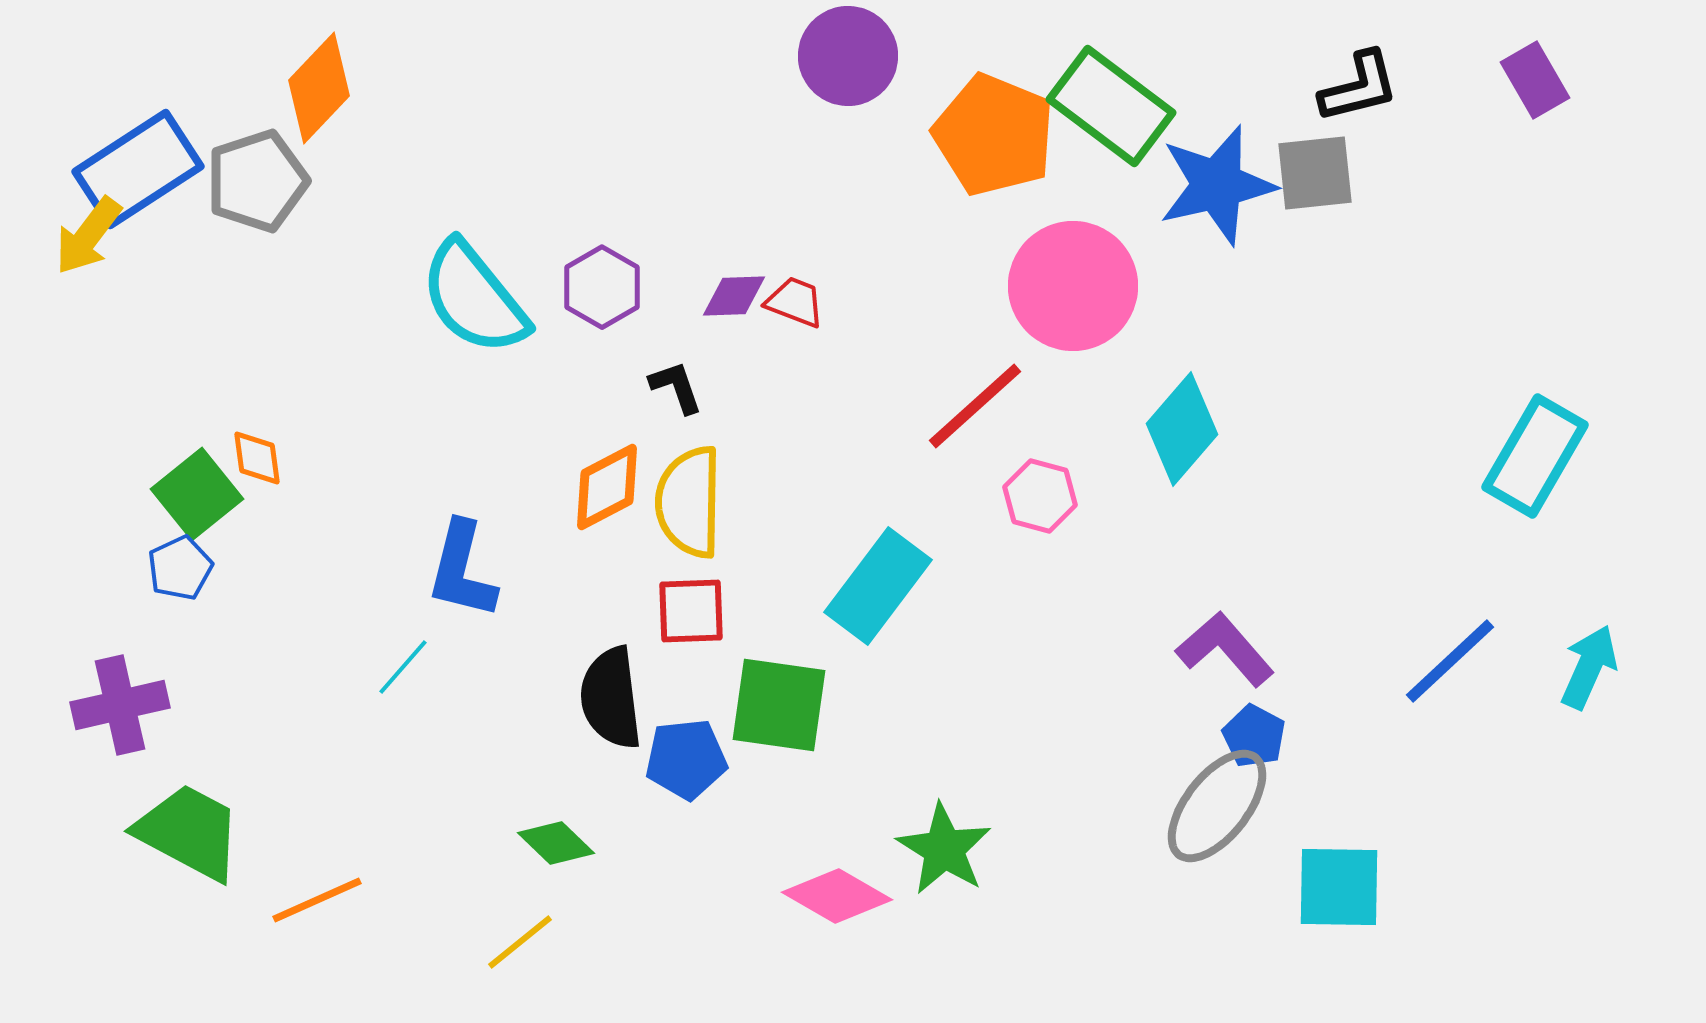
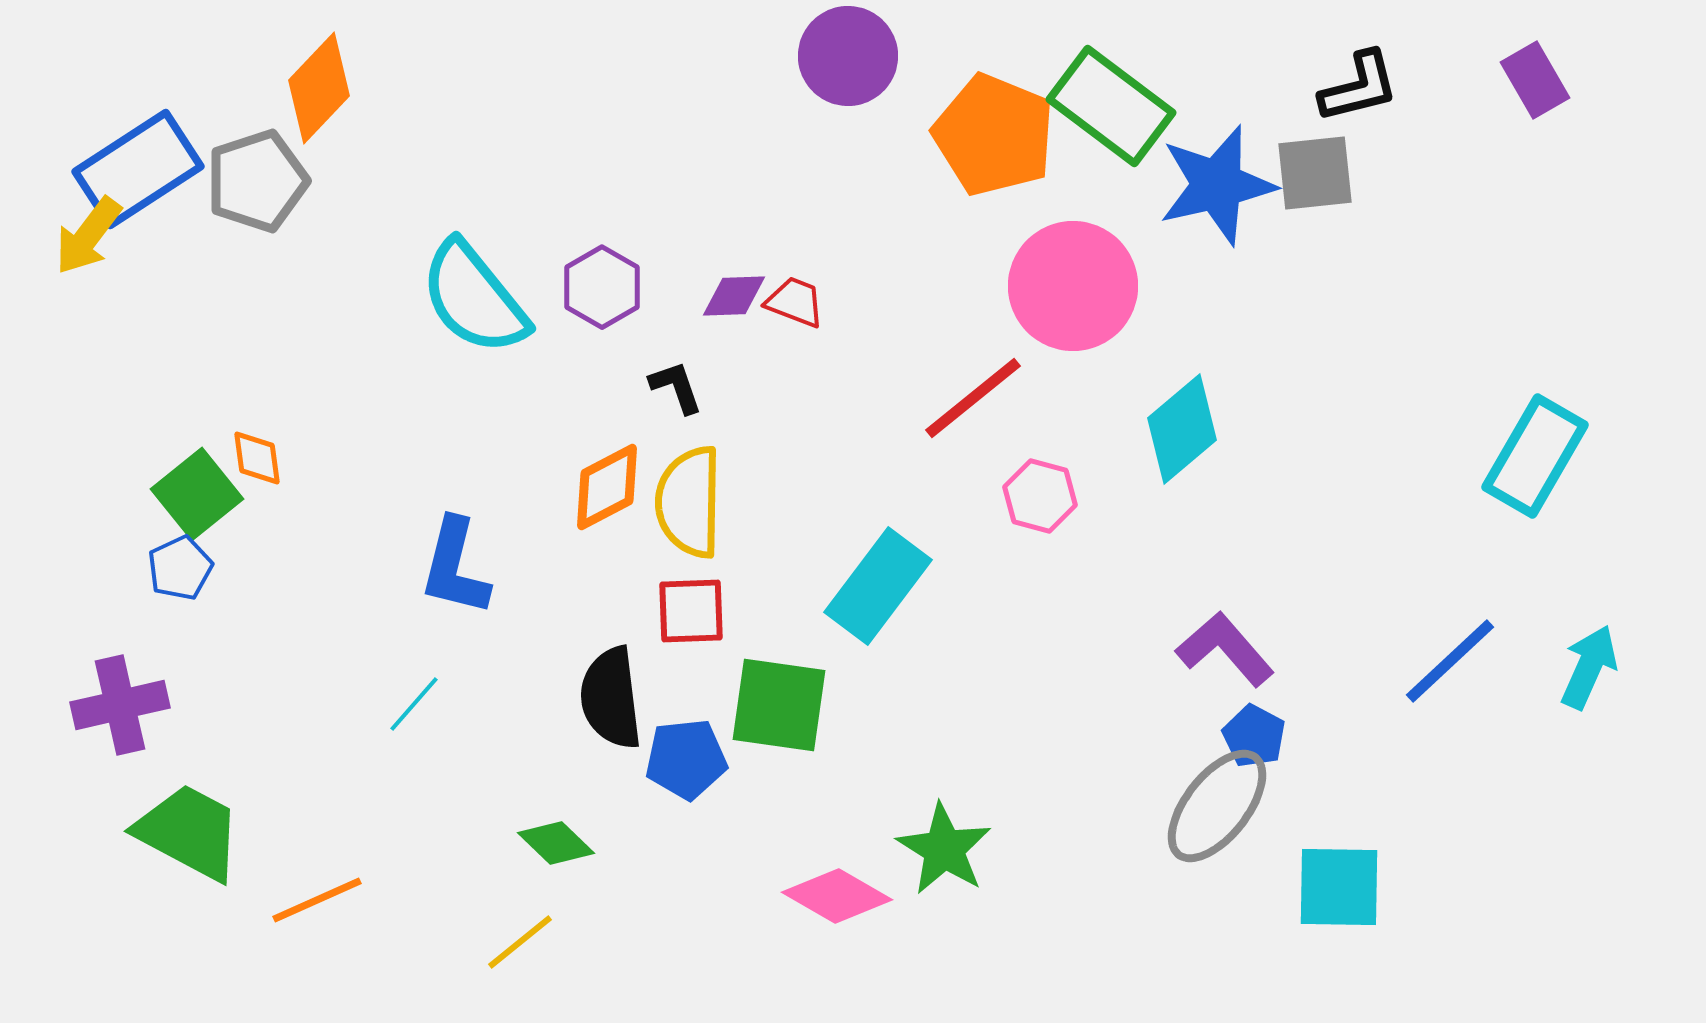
red line at (975, 406): moved 2 px left, 8 px up; rotated 3 degrees clockwise
cyan diamond at (1182, 429): rotated 9 degrees clockwise
blue L-shape at (462, 570): moved 7 px left, 3 px up
cyan line at (403, 667): moved 11 px right, 37 px down
